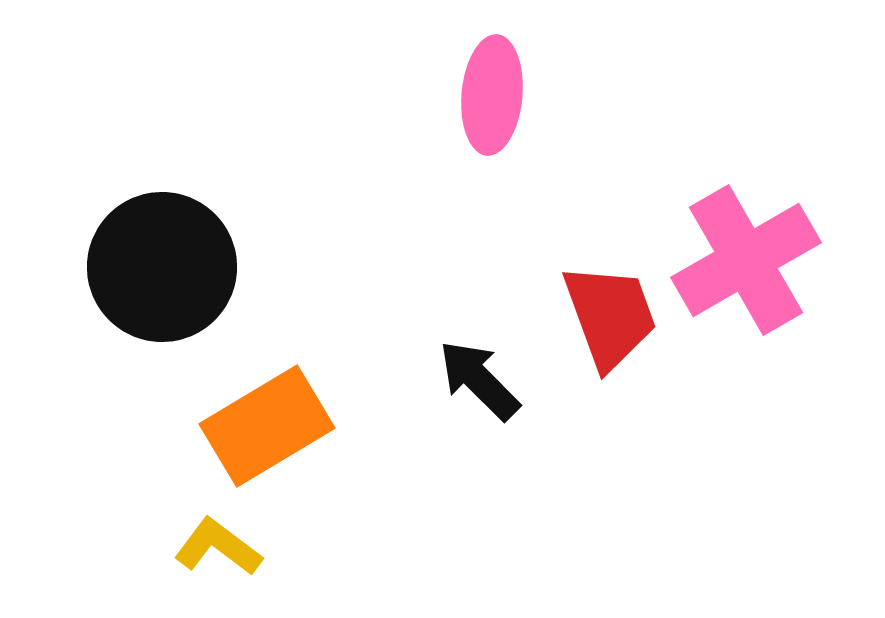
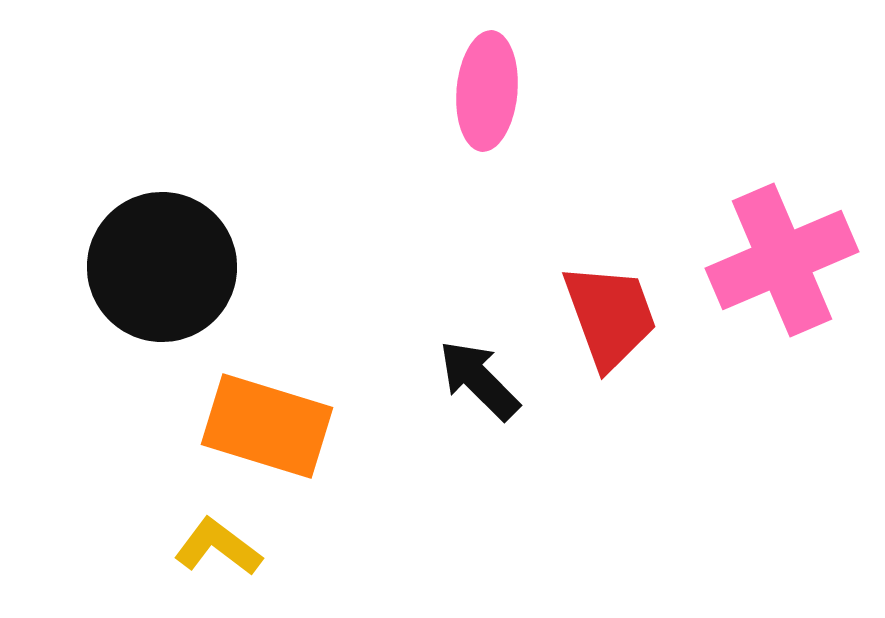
pink ellipse: moved 5 px left, 4 px up
pink cross: moved 36 px right; rotated 7 degrees clockwise
orange rectangle: rotated 48 degrees clockwise
